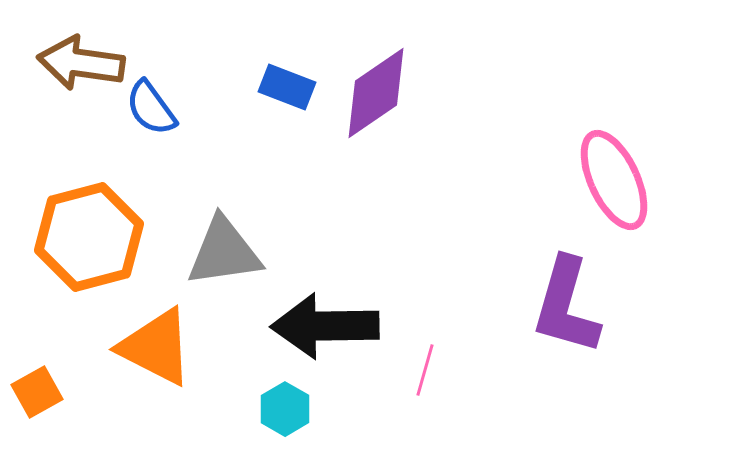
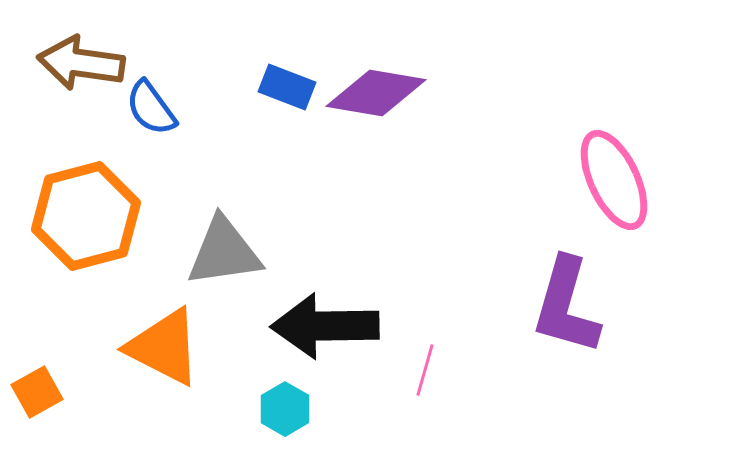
purple diamond: rotated 44 degrees clockwise
orange hexagon: moved 3 px left, 21 px up
orange triangle: moved 8 px right
